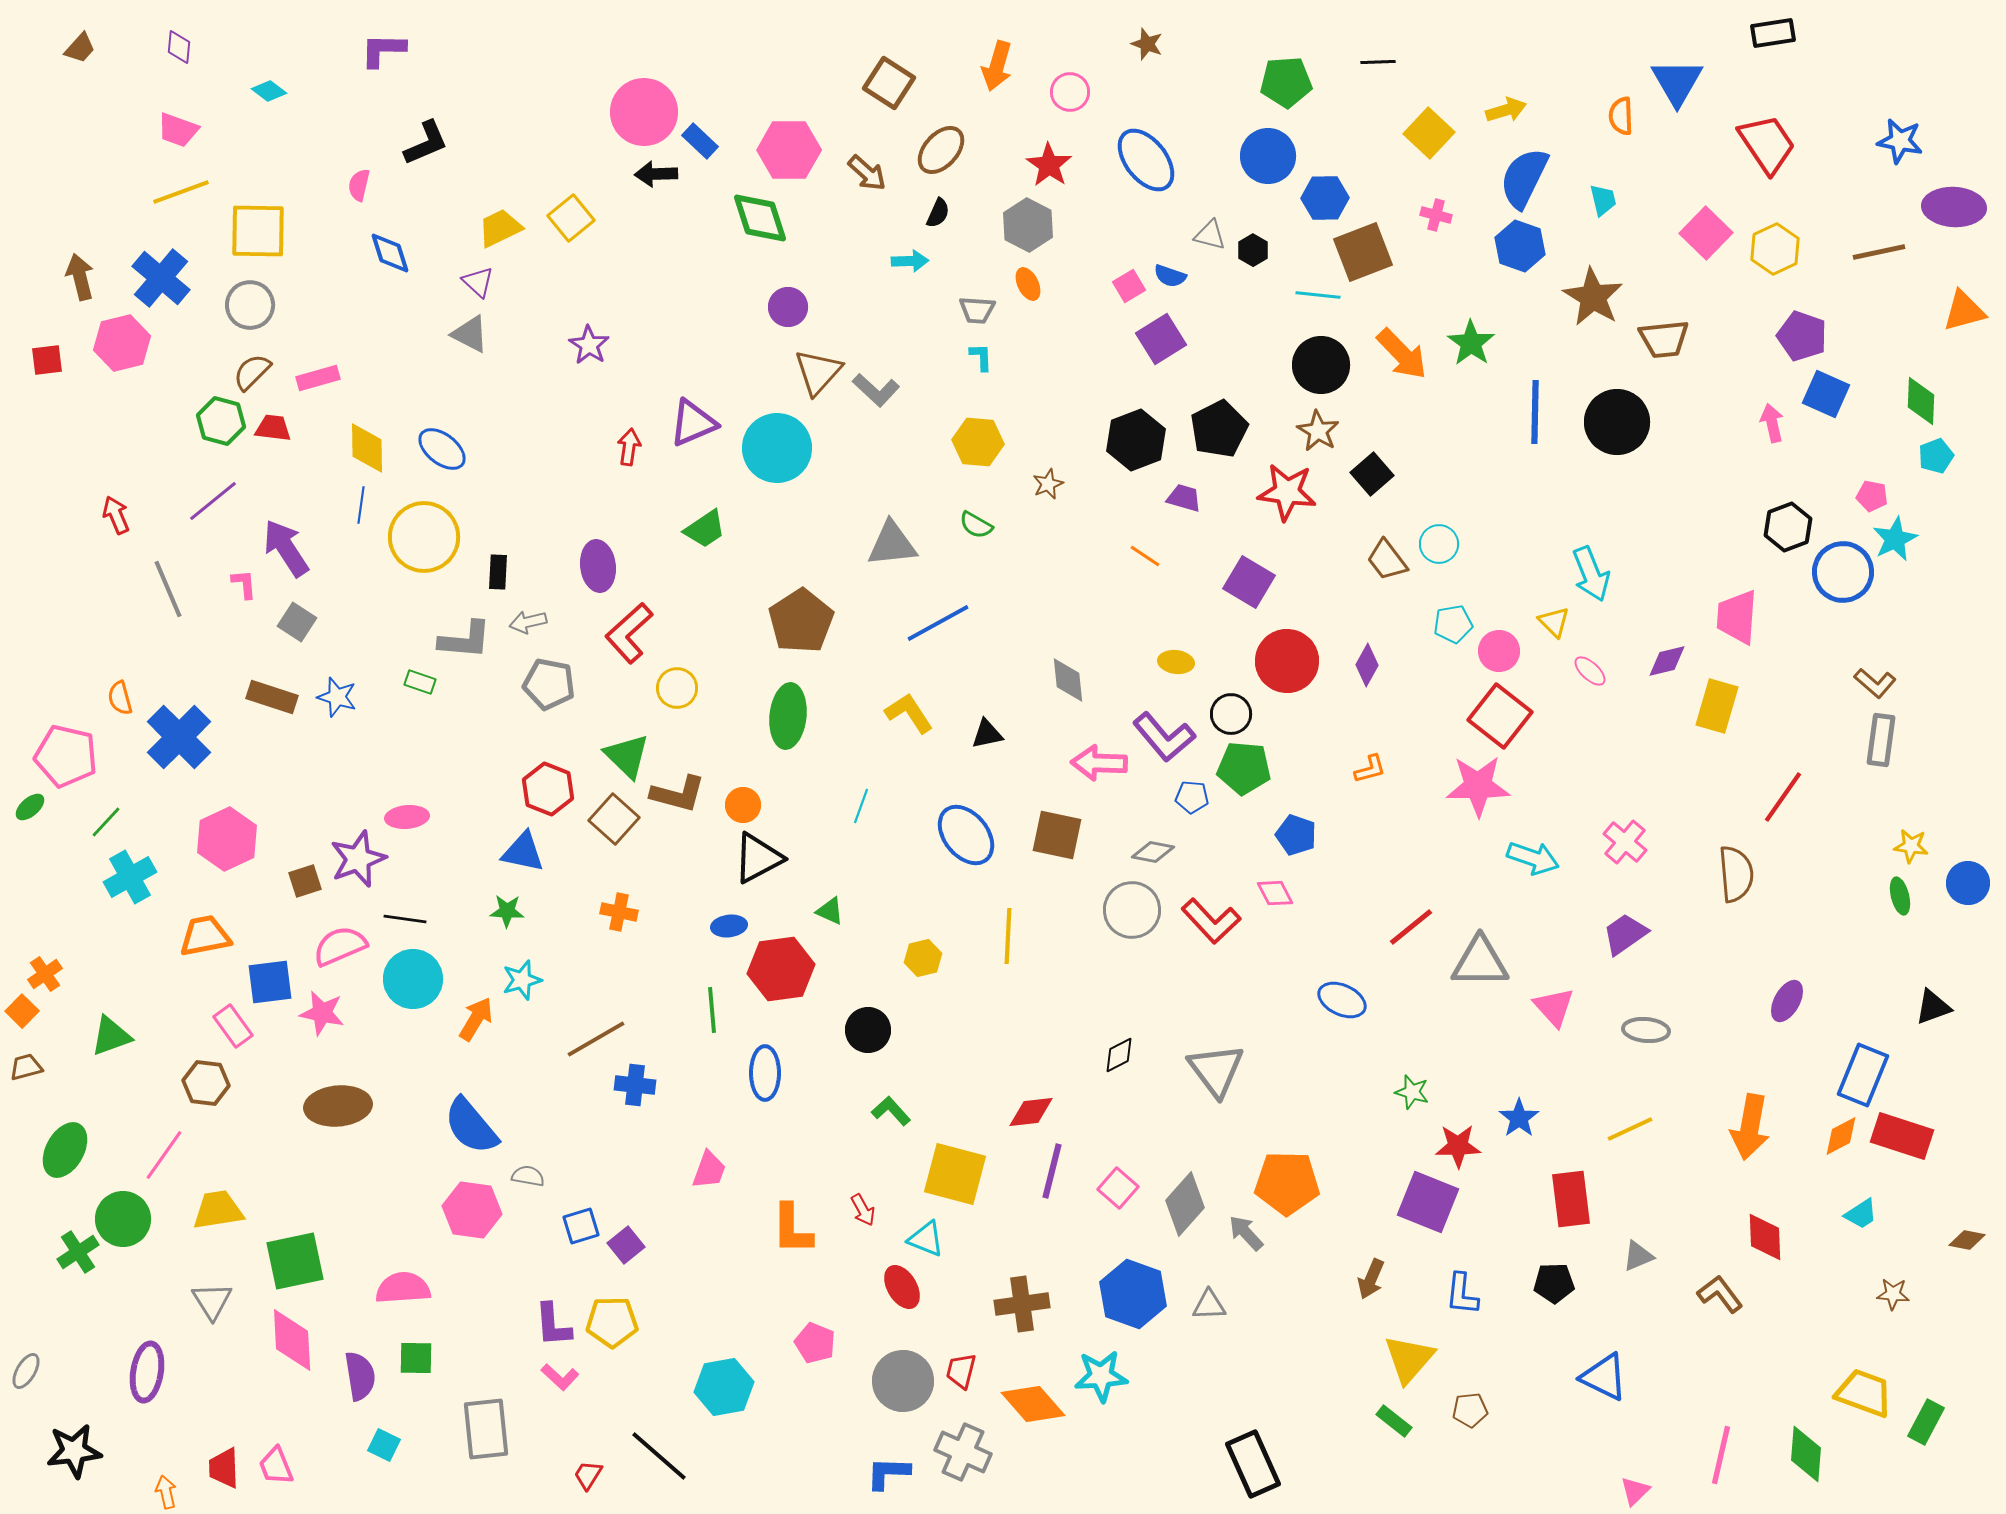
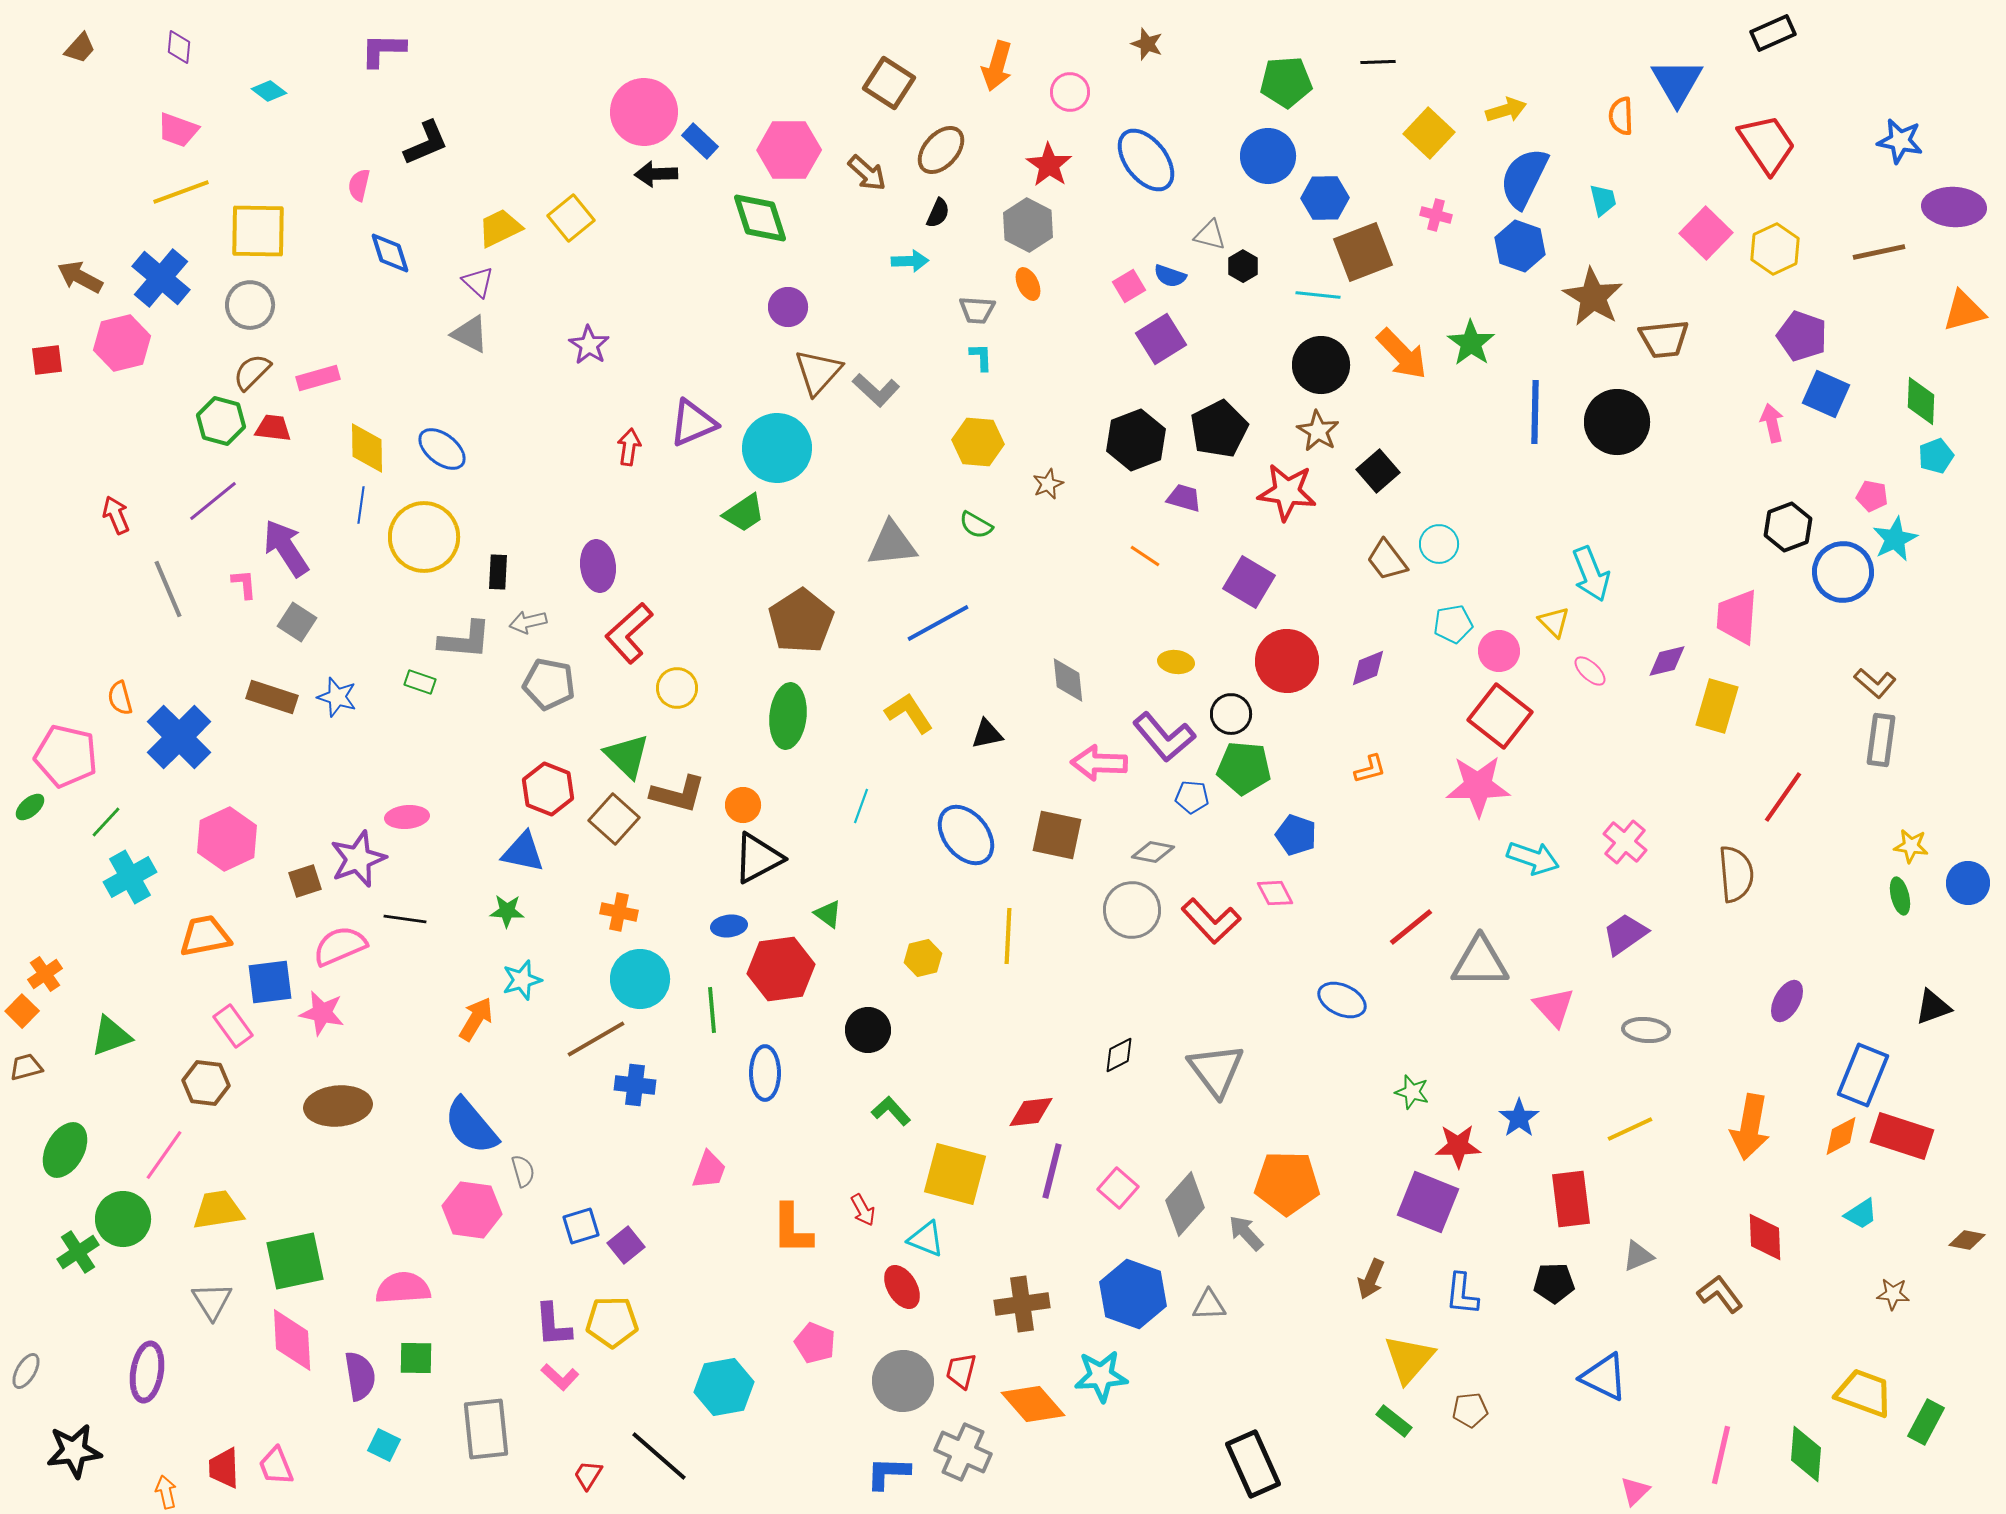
black rectangle at (1773, 33): rotated 15 degrees counterclockwise
black hexagon at (1253, 250): moved 10 px left, 16 px down
brown arrow at (80, 277): rotated 48 degrees counterclockwise
black square at (1372, 474): moved 6 px right, 3 px up
green trapezoid at (705, 529): moved 39 px right, 16 px up
purple diamond at (1367, 665): moved 1 px right, 3 px down; rotated 39 degrees clockwise
green triangle at (830, 911): moved 2 px left, 3 px down; rotated 12 degrees clockwise
cyan circle at (413, 979): moved 227 px right
gray semicircle at (528, 1176): moved 5 px left, 5 px up; rotated 64 degrees clockwise
